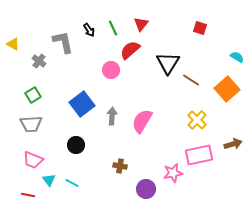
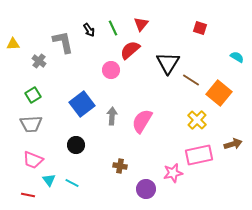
yellow triangle: rotated 32 degrees counterclockwise
orange square: moved 8 px left, 4 px down; rotated 10 degrees counterclockwise
